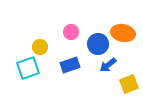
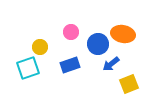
orange ellipse: moved 1 px down
blue arrow: moved 3 px right, 1 px up
